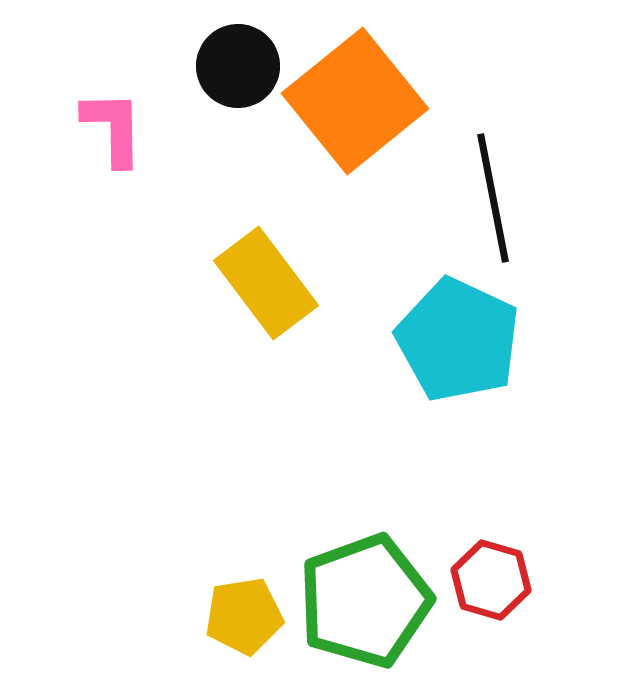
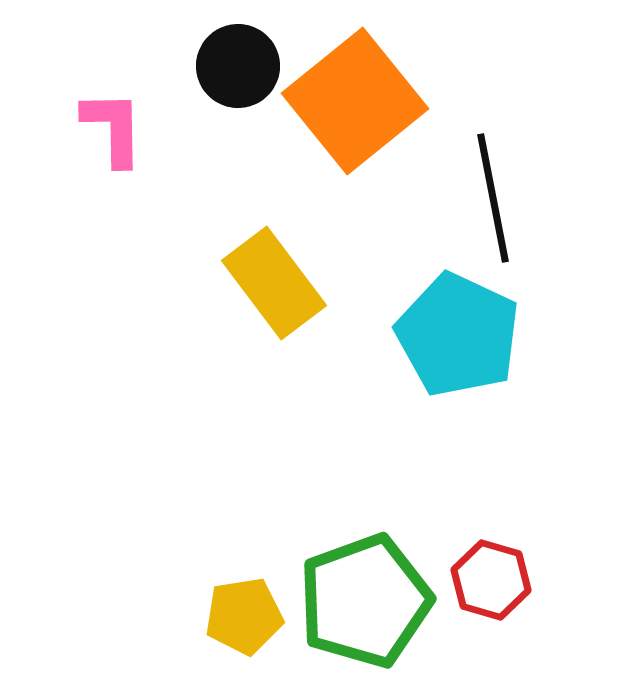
yellow rectangle: moved 8 px right
cyan pentagon: moved 5 px up
